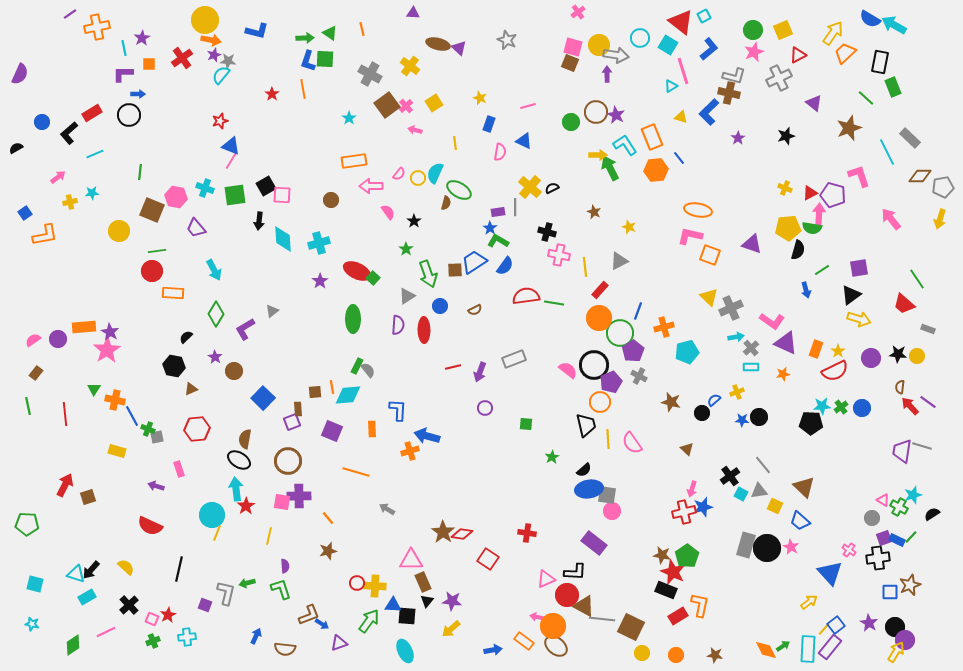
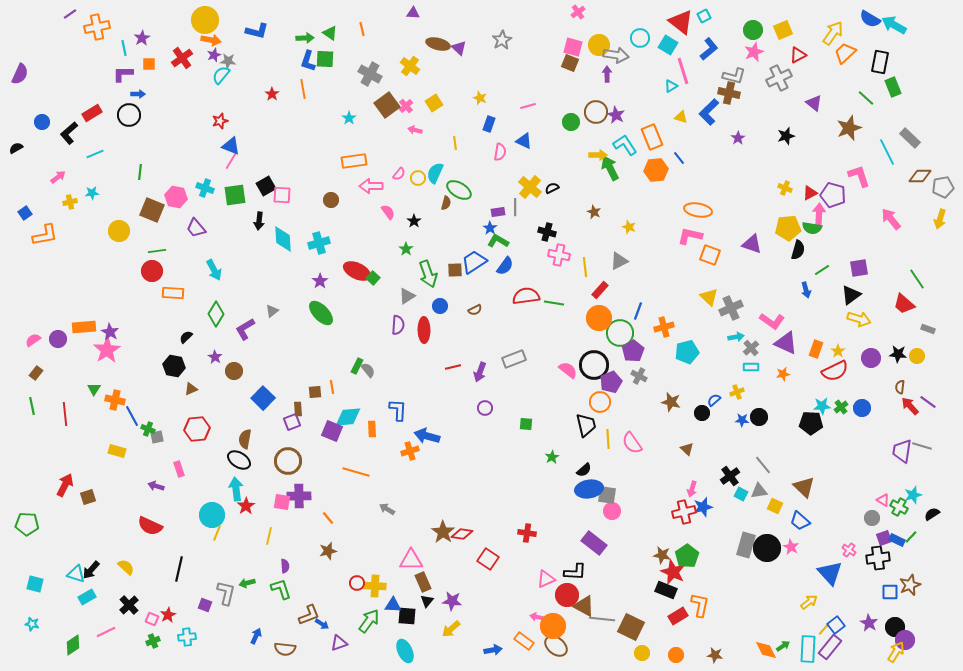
gray star at (507, 40): moved 5 px left; rotated 18 degrees clockwise
green ellipse at (353, 319): moved 32 px left, 6 px up; rotated 44 degrees counterclockwise
cyan diamond at (348, 395): moved 22 px down
green line at (28, 406): moved 4 px right
